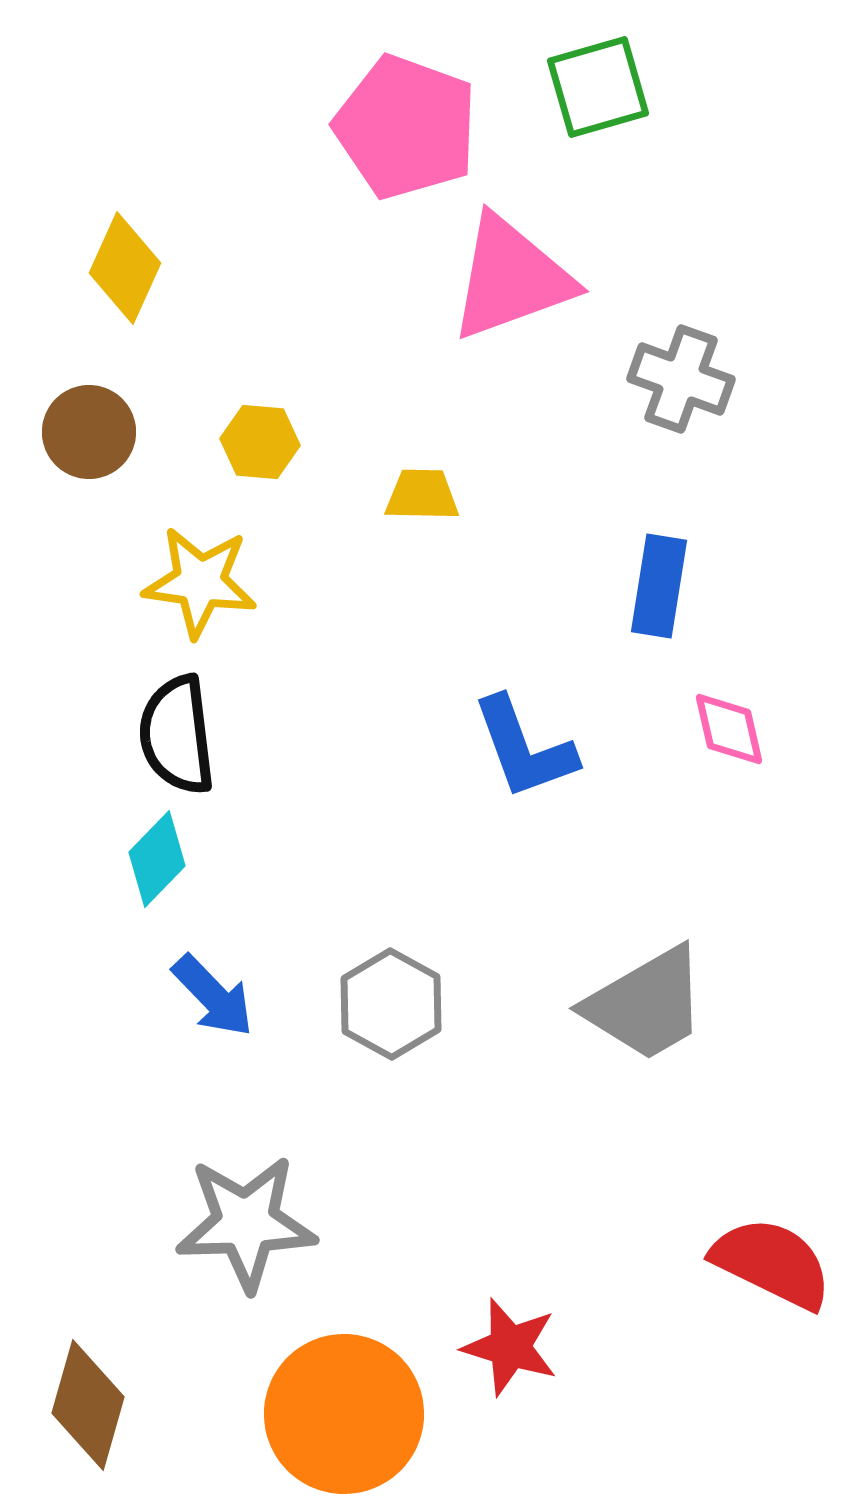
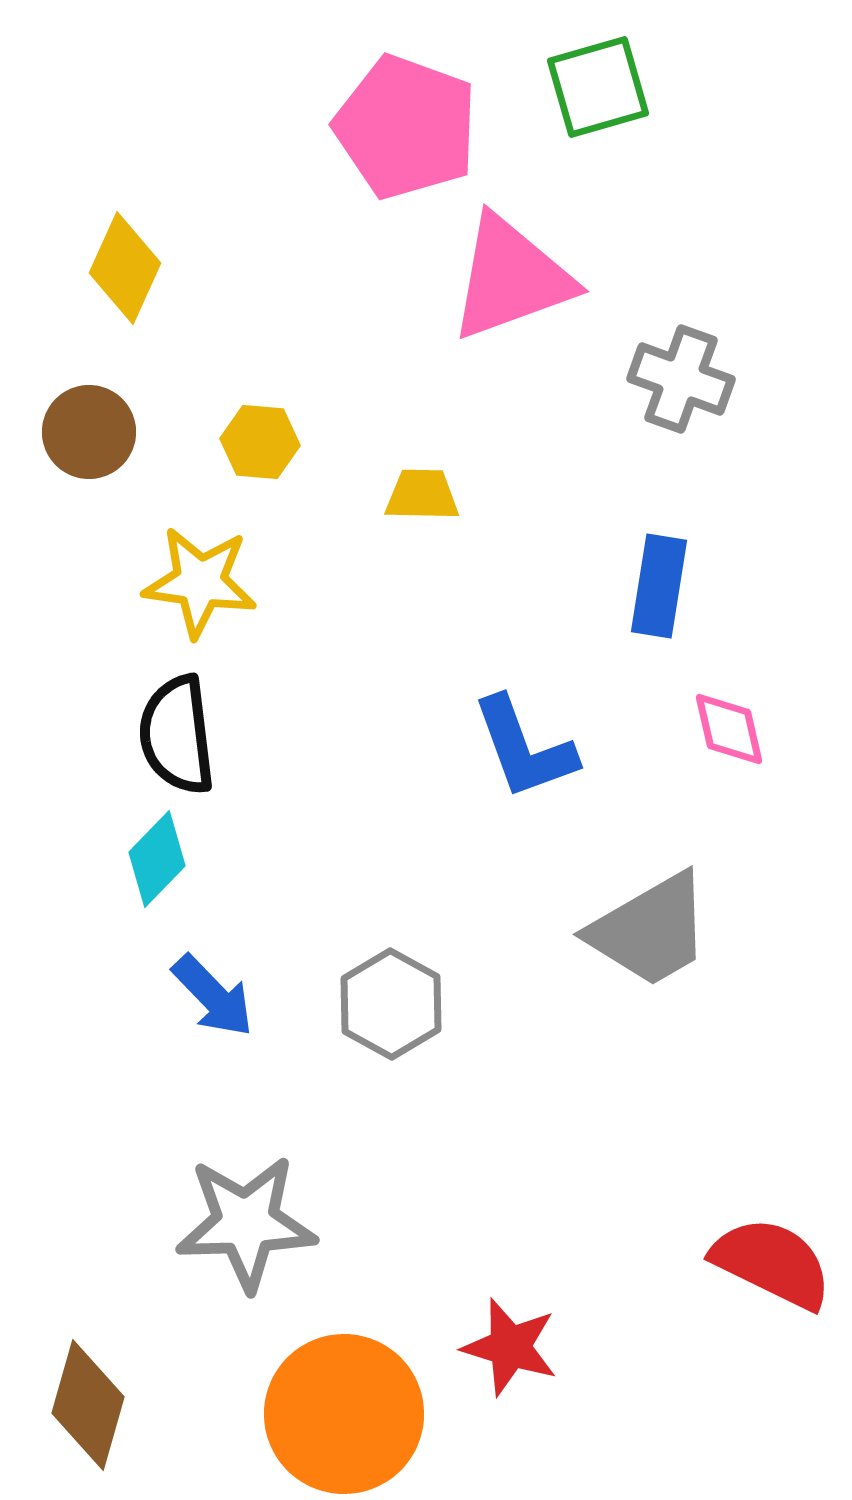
gray trapezoid: moved 4 px right, 74 px up
